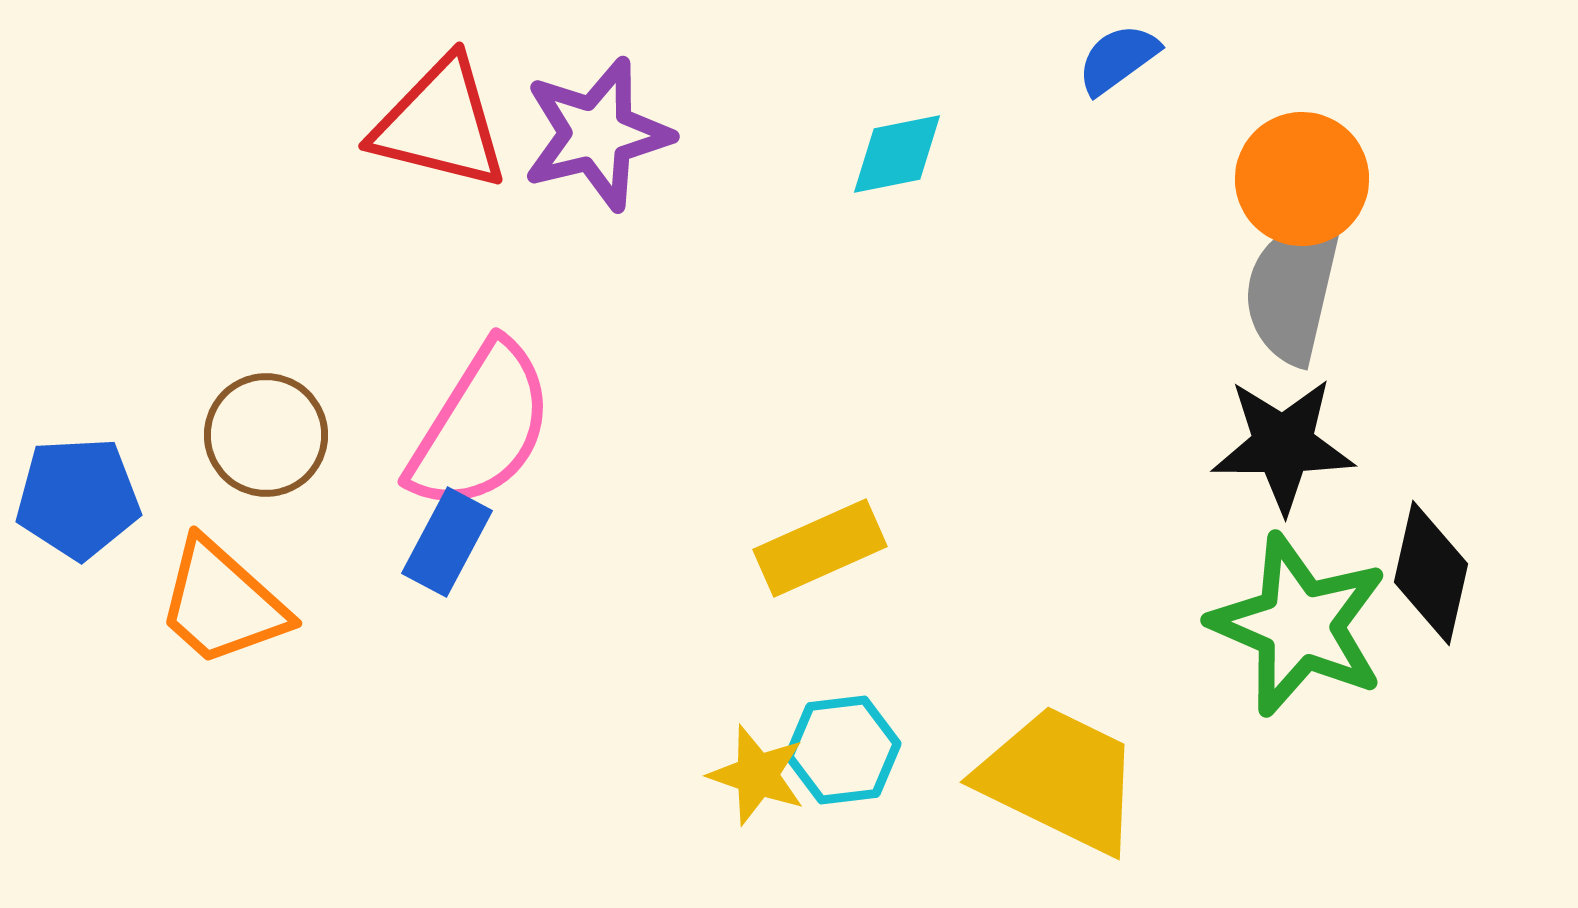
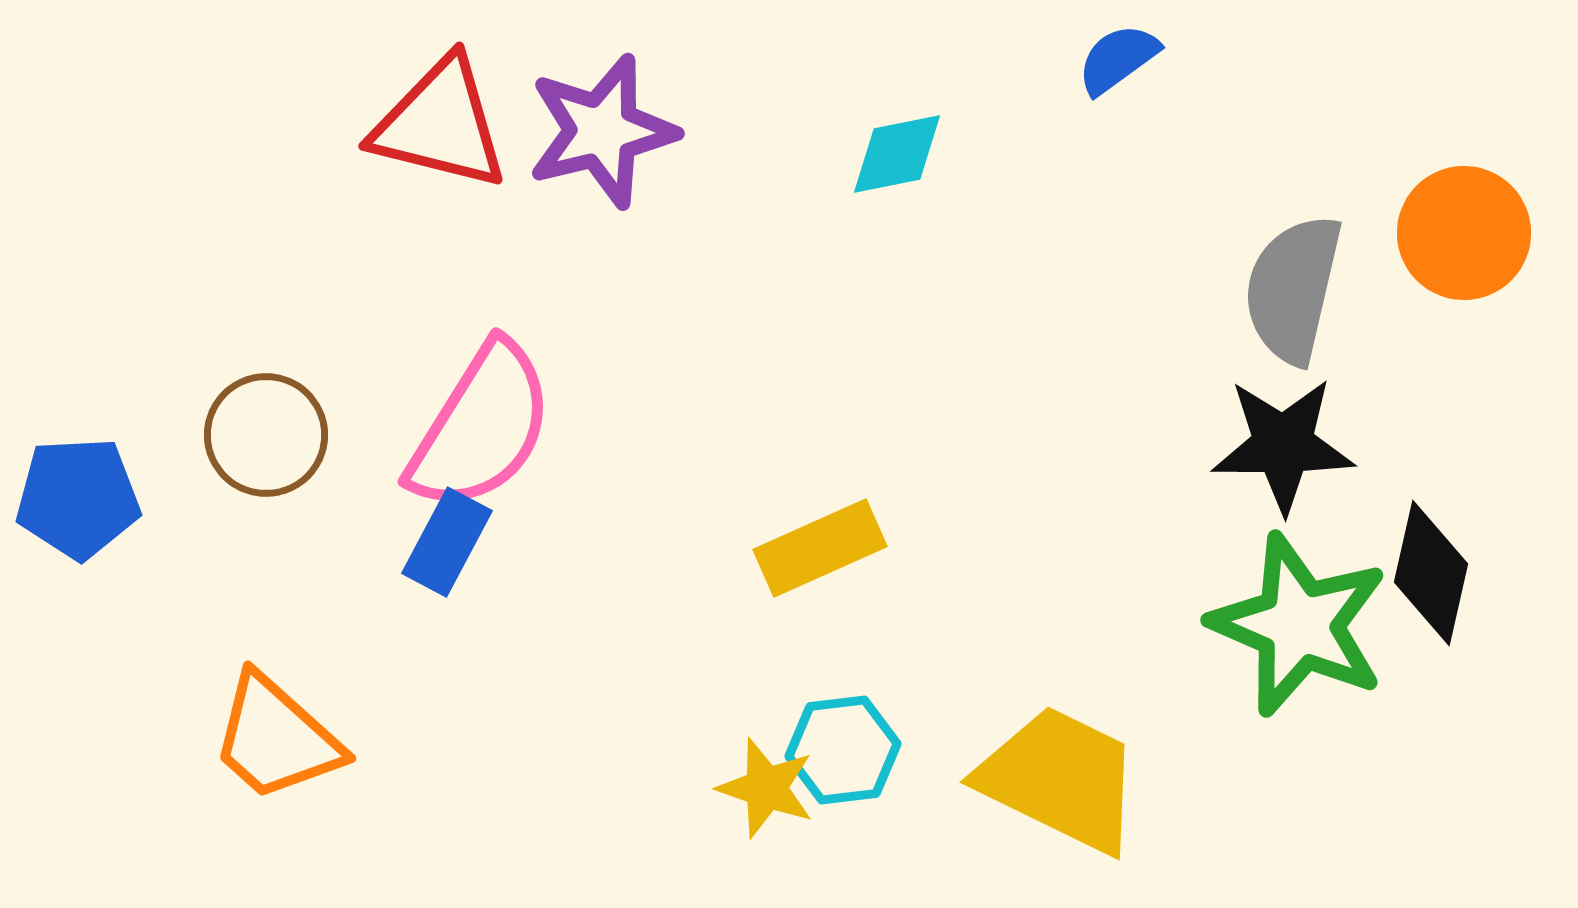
purple star: moved 5 px right, 3 px up
orange circle: moved 162 px right, 54 px down
orange trapezoid: moved 54 px right, 135 px down
yellow star: moved 9 px right, 13 px down
